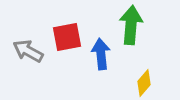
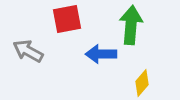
red square: moved 18 px up
blue arrow: rotated 84 degrees counterclockwise
yellow diamond: moved 2 px left
